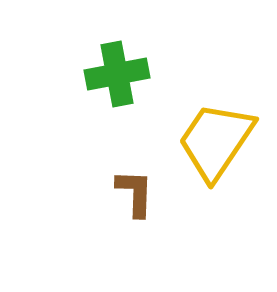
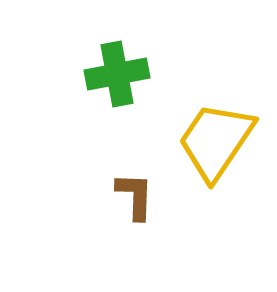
brown L-shape: moved 3 px down
